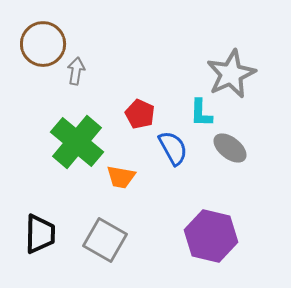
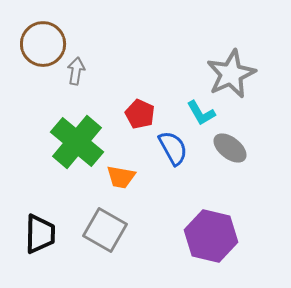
cyan L-shape: rotated 32 degrees counterclockwise
gray square: moved 10 px up
